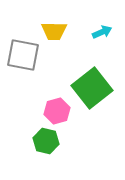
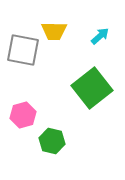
cyan arrow: moved 2 px left, 4 px down; rotated 18 degrees counterclockwise
gray square: moved 5 px up
pink hexagon: moved 34 px left, 4 px down
green hexagon: moved 6 px right
